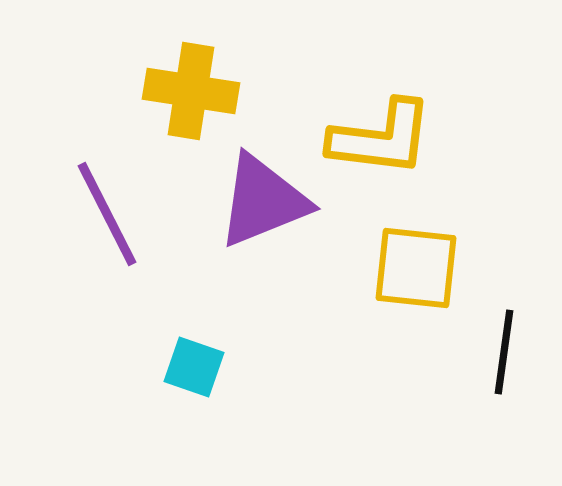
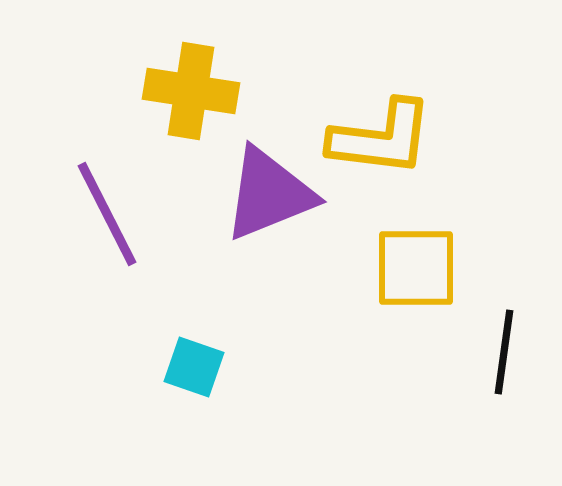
purple triangle: moved 6 px right, 7 px up
yellow square: rotated 6 degrees counterclockwise
